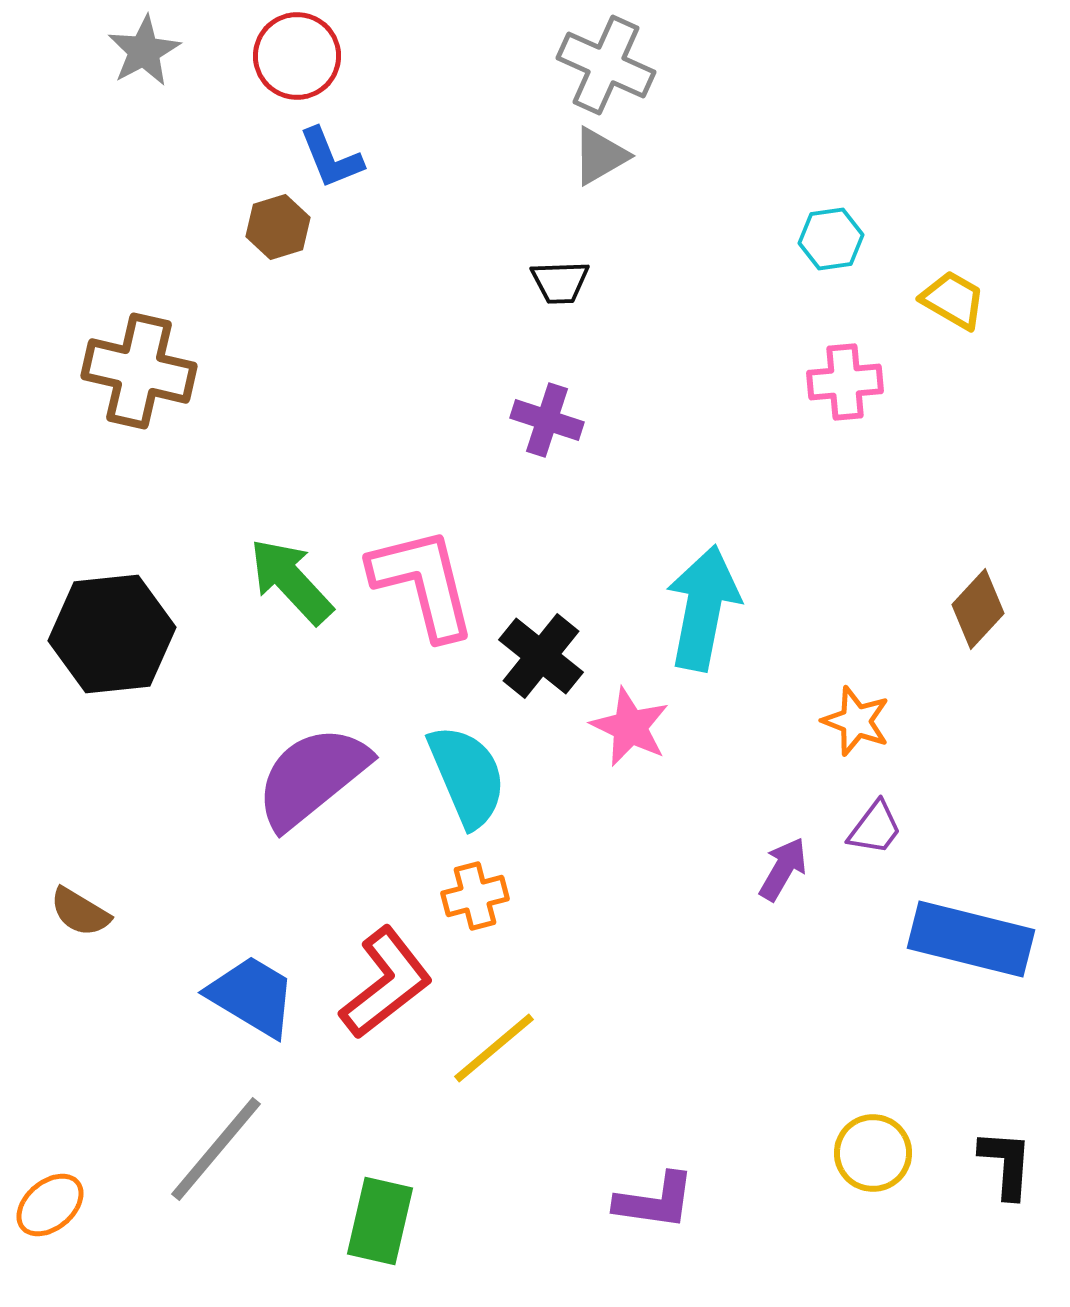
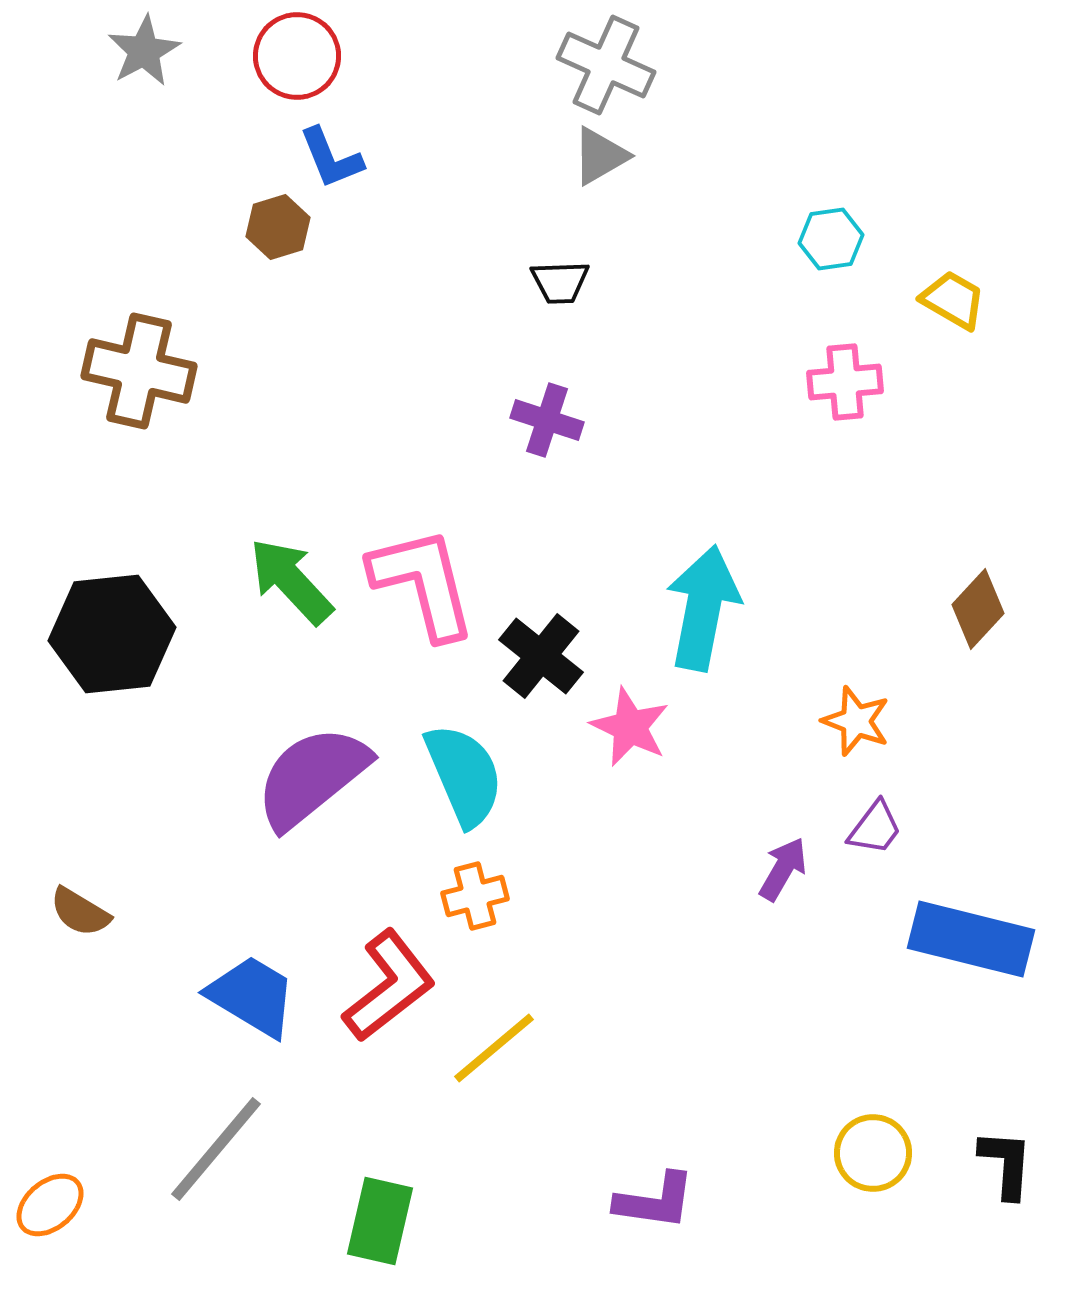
cyan semicircle: moved 3 px left, 1 px up
red L-shape: moved 3 px right, 3 px down
